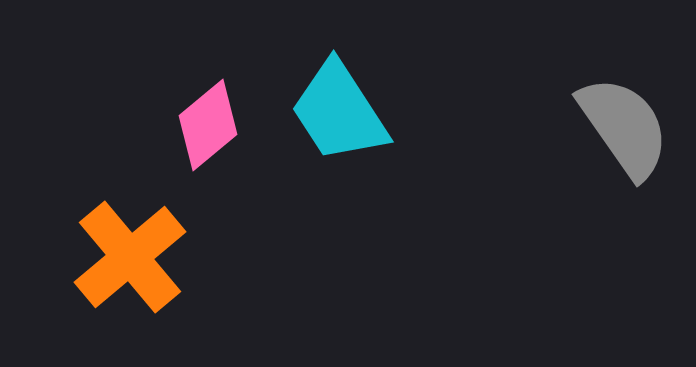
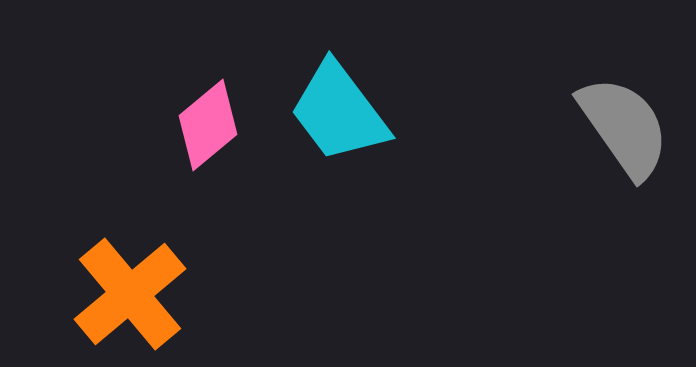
cyan trapezoid: rotated 4 degrees counterclockwise
orange cross: moved 37 px down
